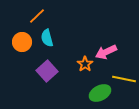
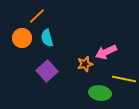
orange circle: moved 4 px up
orange star: rotated 21 degrees clockwise
green ellipse: rotated 35 degrees clockwise
